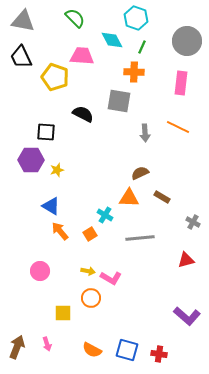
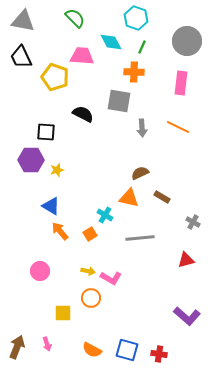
cyan diamond: moved 1 px left, 2 px down
gray arrow: moved 3 px left, 5 px up
orange triangle: rotated 10 degrees clockwise
